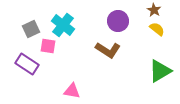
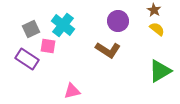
purple rectangle: moved 5 px up
pink triangle: rotated 24 degrees counterclockwise
